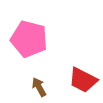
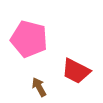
red trapezoid: moved 7 px left, 9 px up
